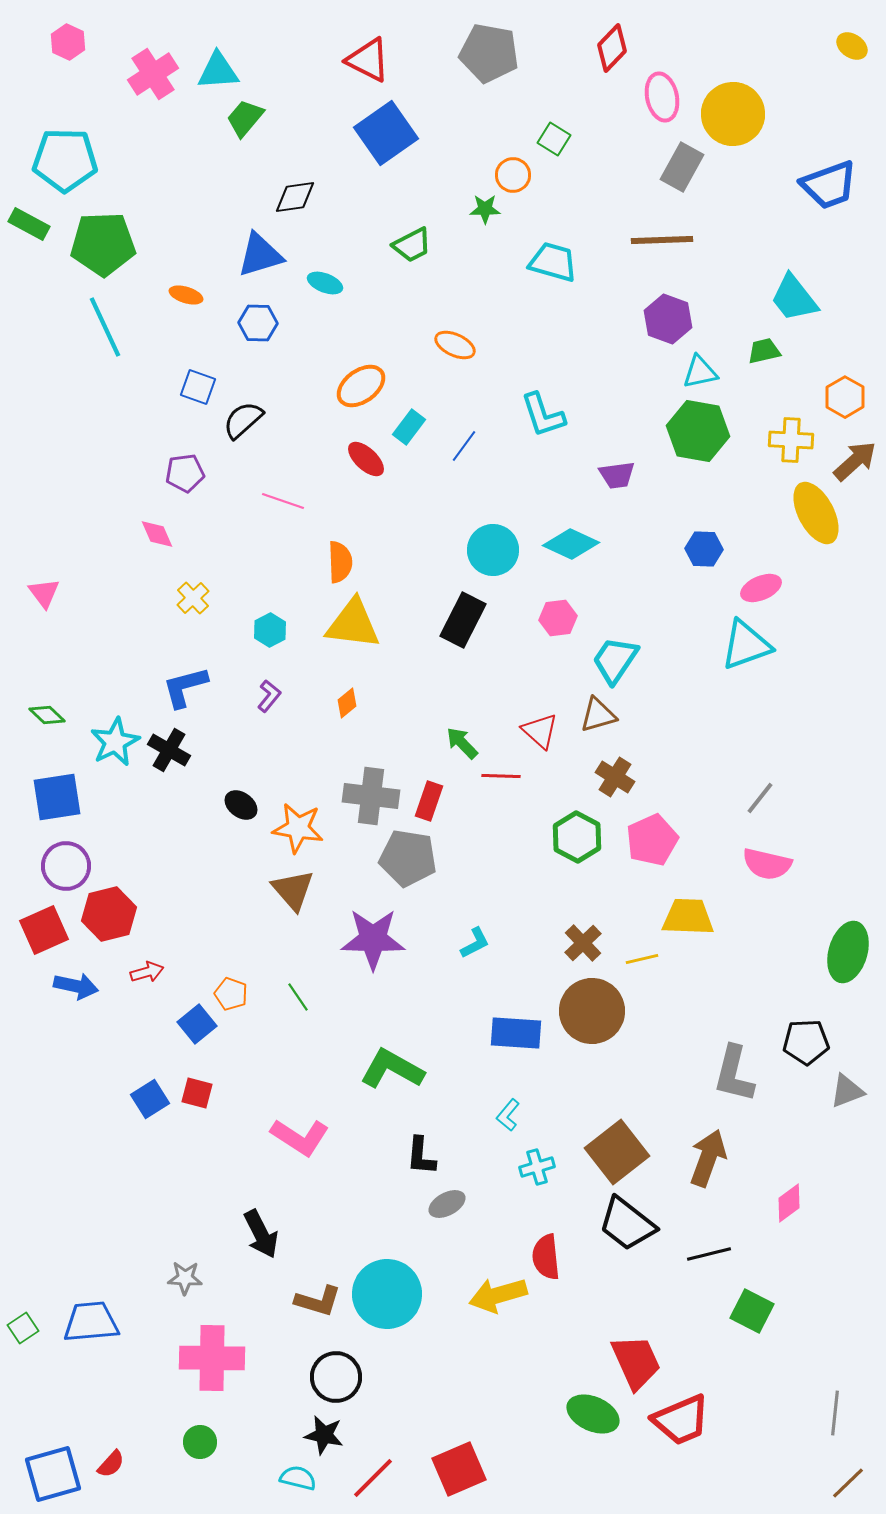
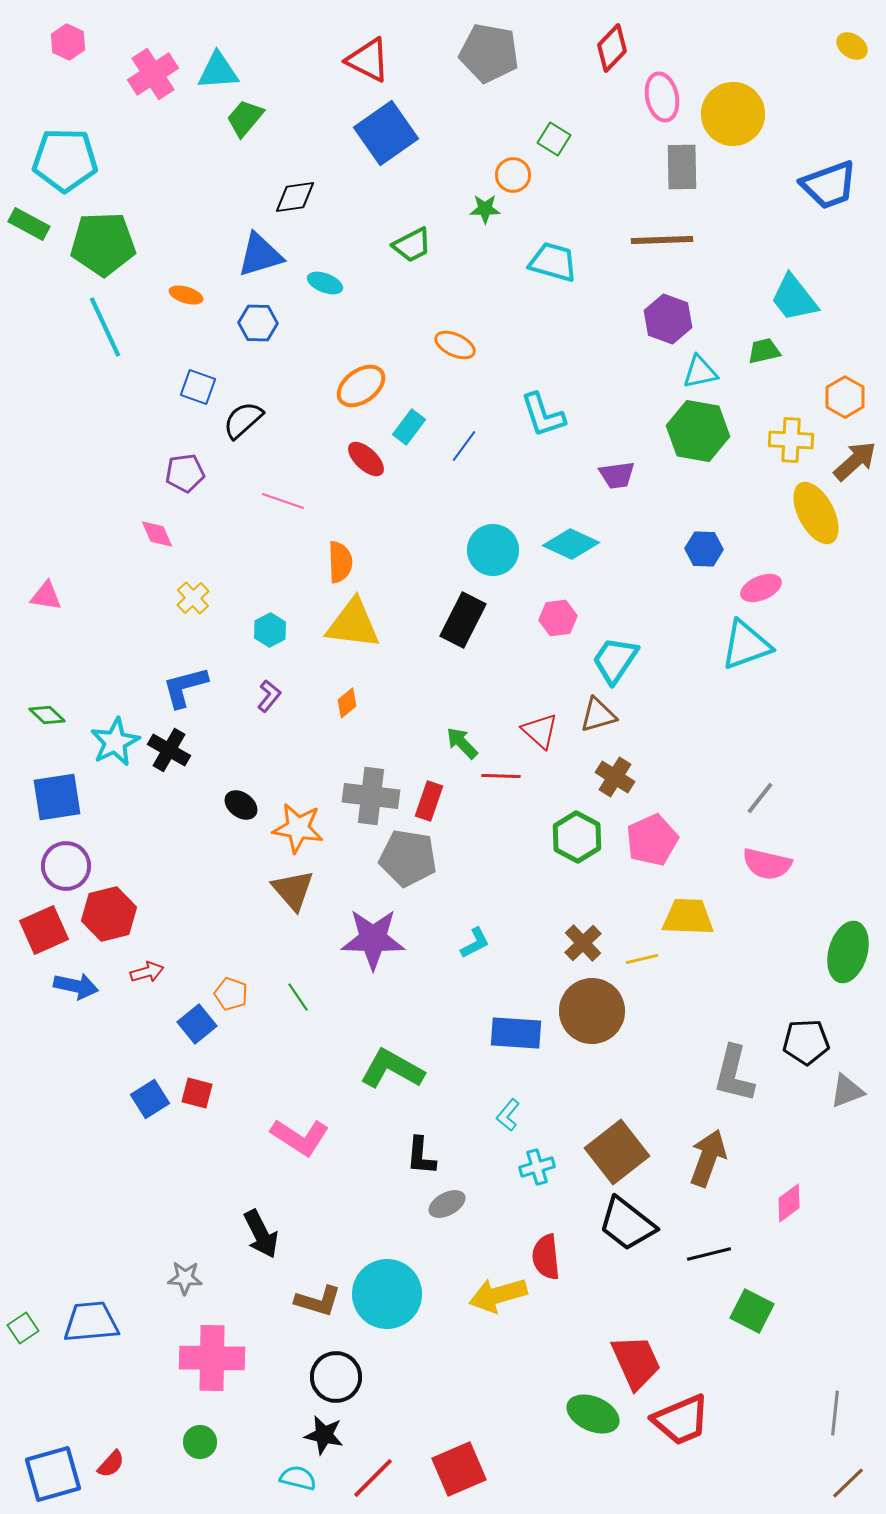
gray rectangle at (682, 167): rotated 30 degrees counterclockwise
pink triangle at (44, 593): moved 2 px right, 3 px down; rotated 44 degrees counterclockwise
